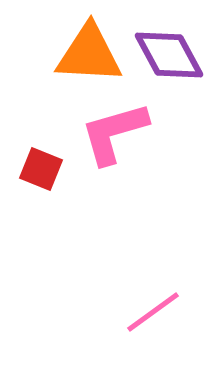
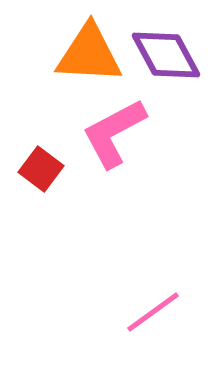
purple diamond: moved 3 px left
pink L-shape: rotated 12 degrees counterclockwise
red square: rotated 15 degrees clockwise
